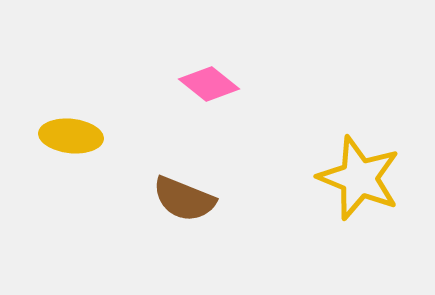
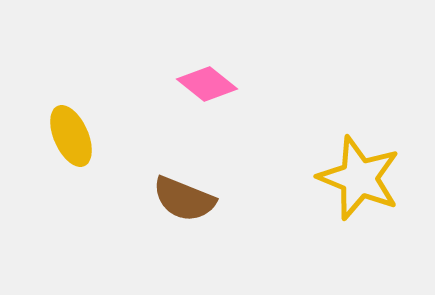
pink diamond: moved 2 px left
yellow ellipse: rotated 60 degrees clockwise
